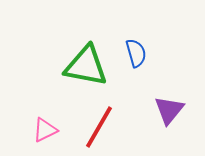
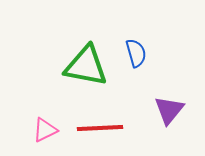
red line: moved 1 px right, 1 px down; rotated 57 degrees clockwise
